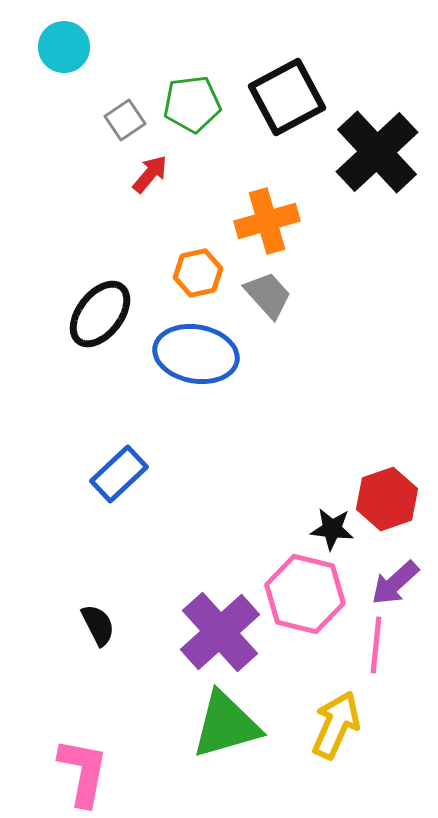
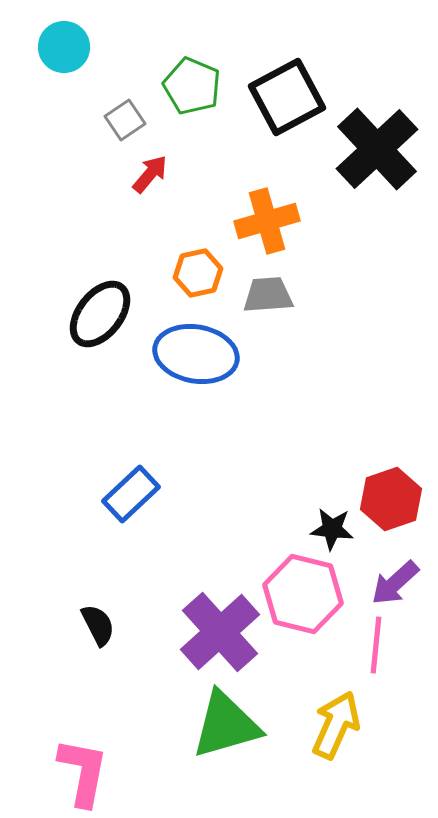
green pentagon: moved 18 px up; rotated 30 degrees clockwise
black cross: moved 3 px up
gray trapezoid: rotated 52 degrees counterclockwise
blue rectangle: moved 12 px right, 20 px down
red hexagon: moved 4 px right
pink hexagon: moved 2 px left
